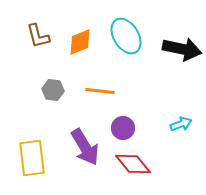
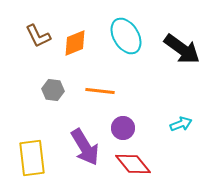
brown L-shape: rotated 12 degrees counterclockwise
orange diamond: moved 5 px left, 1 px down
black arrow: rotated 24 degrees clockwise
